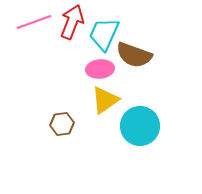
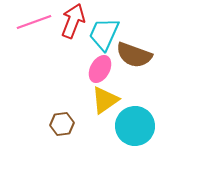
red arrow: moved 1 px right, 1 px up
pink ellipse: rotated 56 degrees counterclockwise
cyan circle: moved 5 px left
